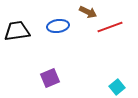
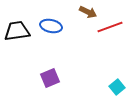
blue ellipse: moved 7 px left; rotated 20 degrees clockwise
